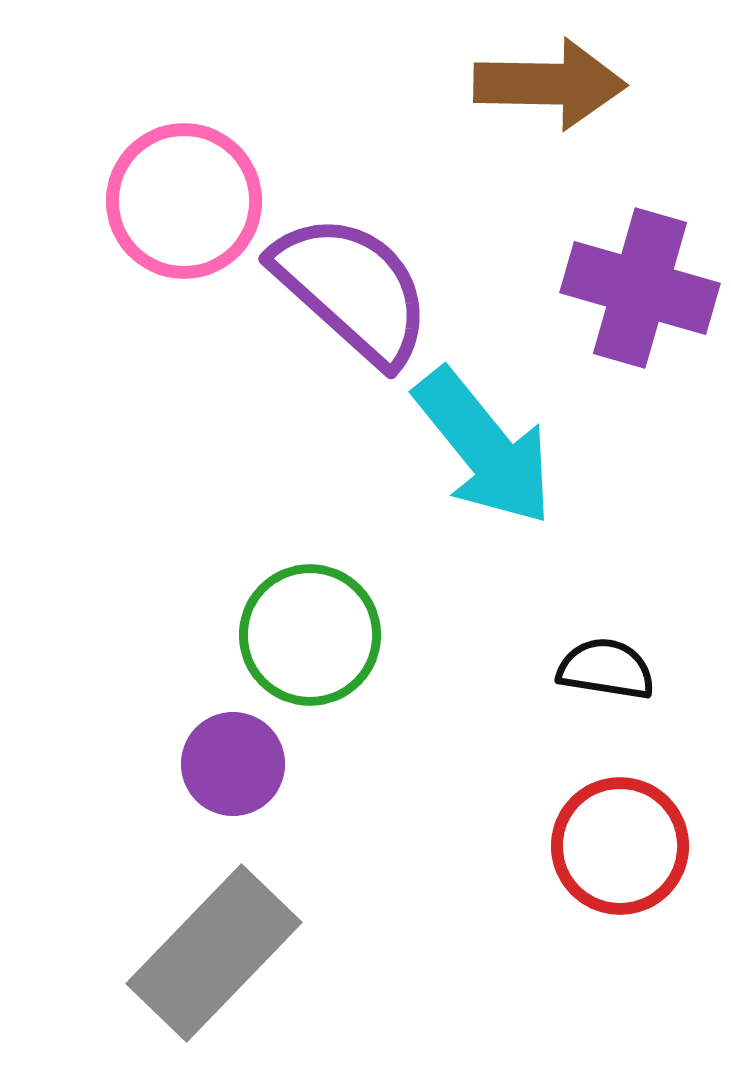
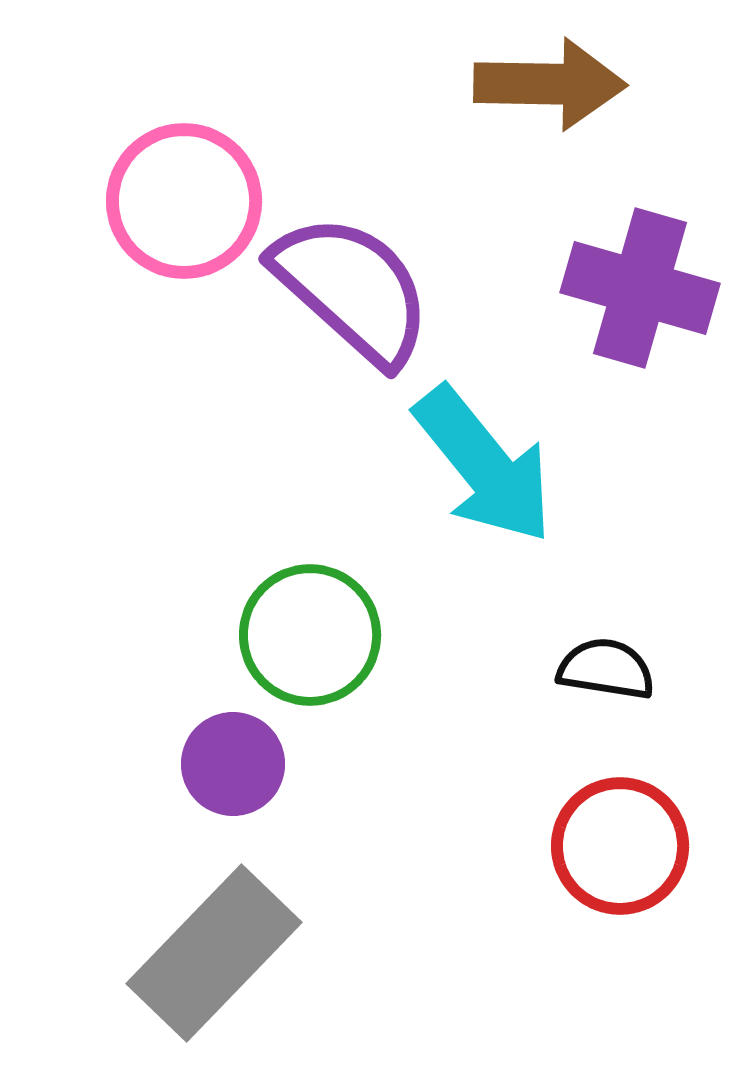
cyan arrow: moved 18 px down
